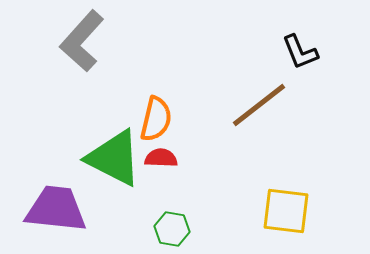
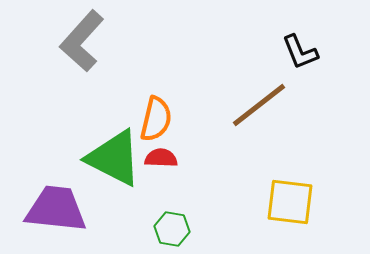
yellow square: moved 4 px right, 9 px up
